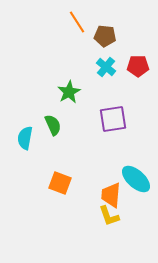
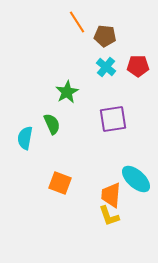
green star: moved 2 px left
green semicircle: moved 1 px left, 1 px up
